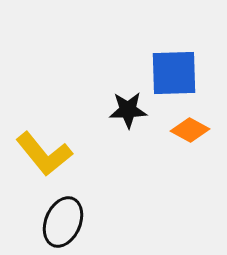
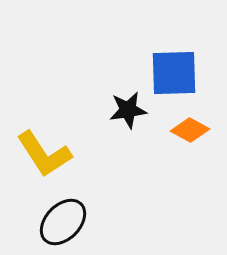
black star: rotated 6 degrees counterclockwise
yellow L-shape: rotated 6 degrees clockwise
black ellipse: rotated 21 degrees clockwise
